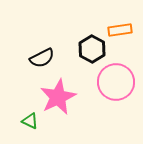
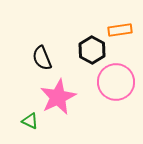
black hexagon: moved 1 px down
black semicircle: rotated 95 degrees clockwise
